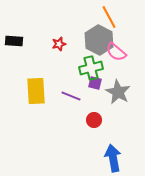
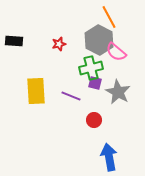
blue arrow: moved 4 px left, 1 px up
